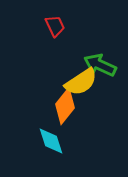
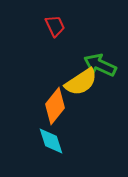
orange diamond: moved 10 px left
